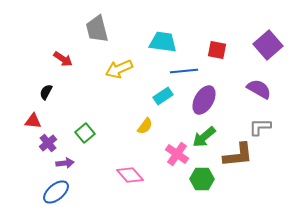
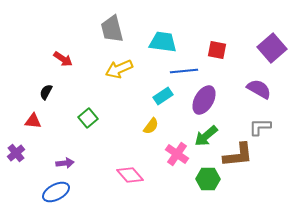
gray trapezoid: moved 15 px right
purple square: moved 4 px right, 3 px down
yellow semicircle: moved 6 px right
green square: moved 3 px right, 15 px up
green arrow: moved 2 px right, 1 px up
purple cross: moved 32 px left, 10 px down
green hexagon: moved 6 px right
blue ellipse: rotated 12 degrees clockwise
